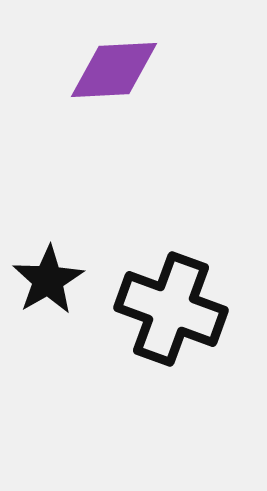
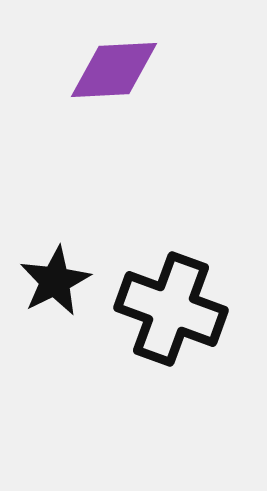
black star: moved 7 px right, 1 px down; rotated 4 degrees clockwise
